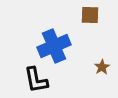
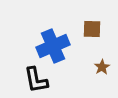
brown square: moved 2 px right, 14 px down
blue cross: moved 1 px left
